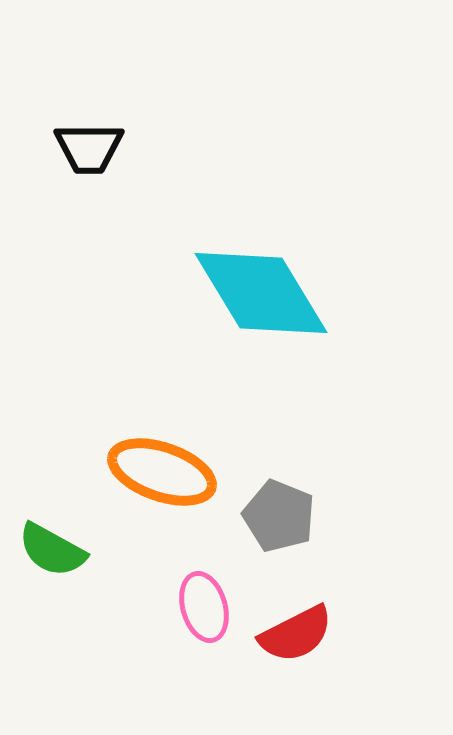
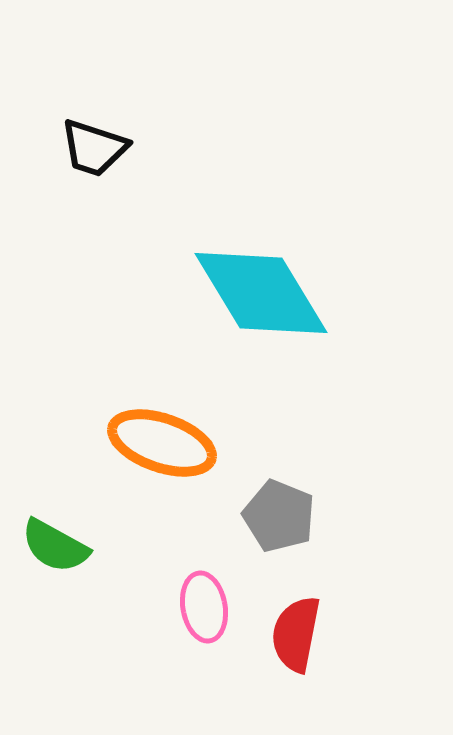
black trapezoid: moved 5 px right; rotated 18 degrees clockwise
orange ellipse: moved 29 px up
green semicircle: moved 3 px right, 4 px up
pink ellipse: rotated 6 degrees clockwise
red semicircle: rotated 128 degrees clockwise
